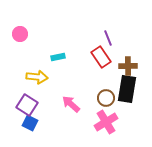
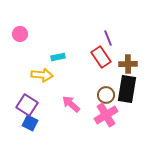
brown cross: moved 2 px up
yellow arrow: moved 5 px right, 2 px up
brown circle: moved 3 px up
pink cross: moved 7 px up
